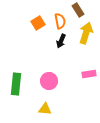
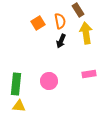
yellow arrow: rotated 25 degrees counterclockwise
yellow triangle: moved 26 px left, 3 px up
